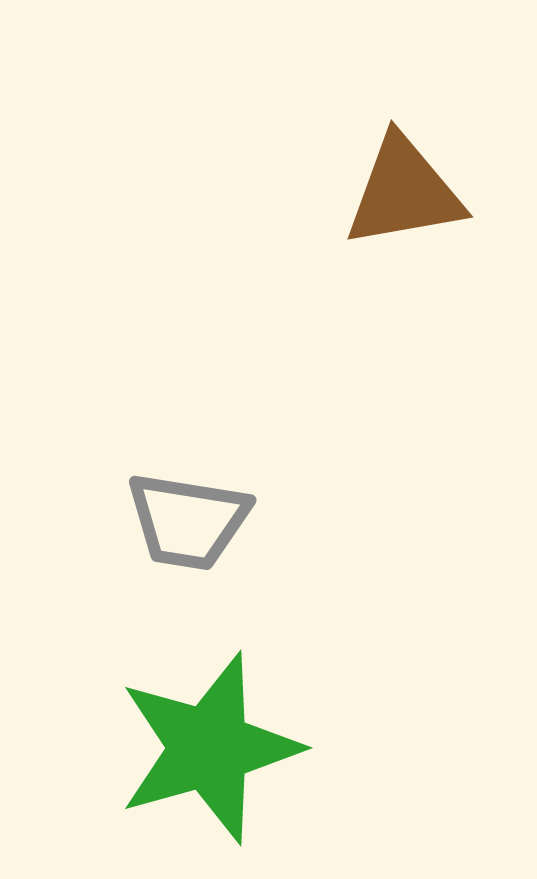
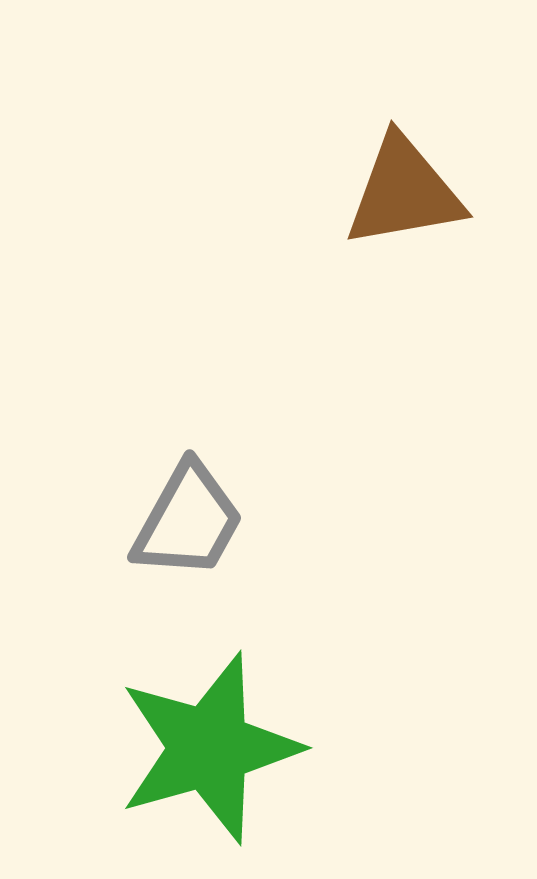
gray trapezoid: rotated 70 degrees counterclockwise
